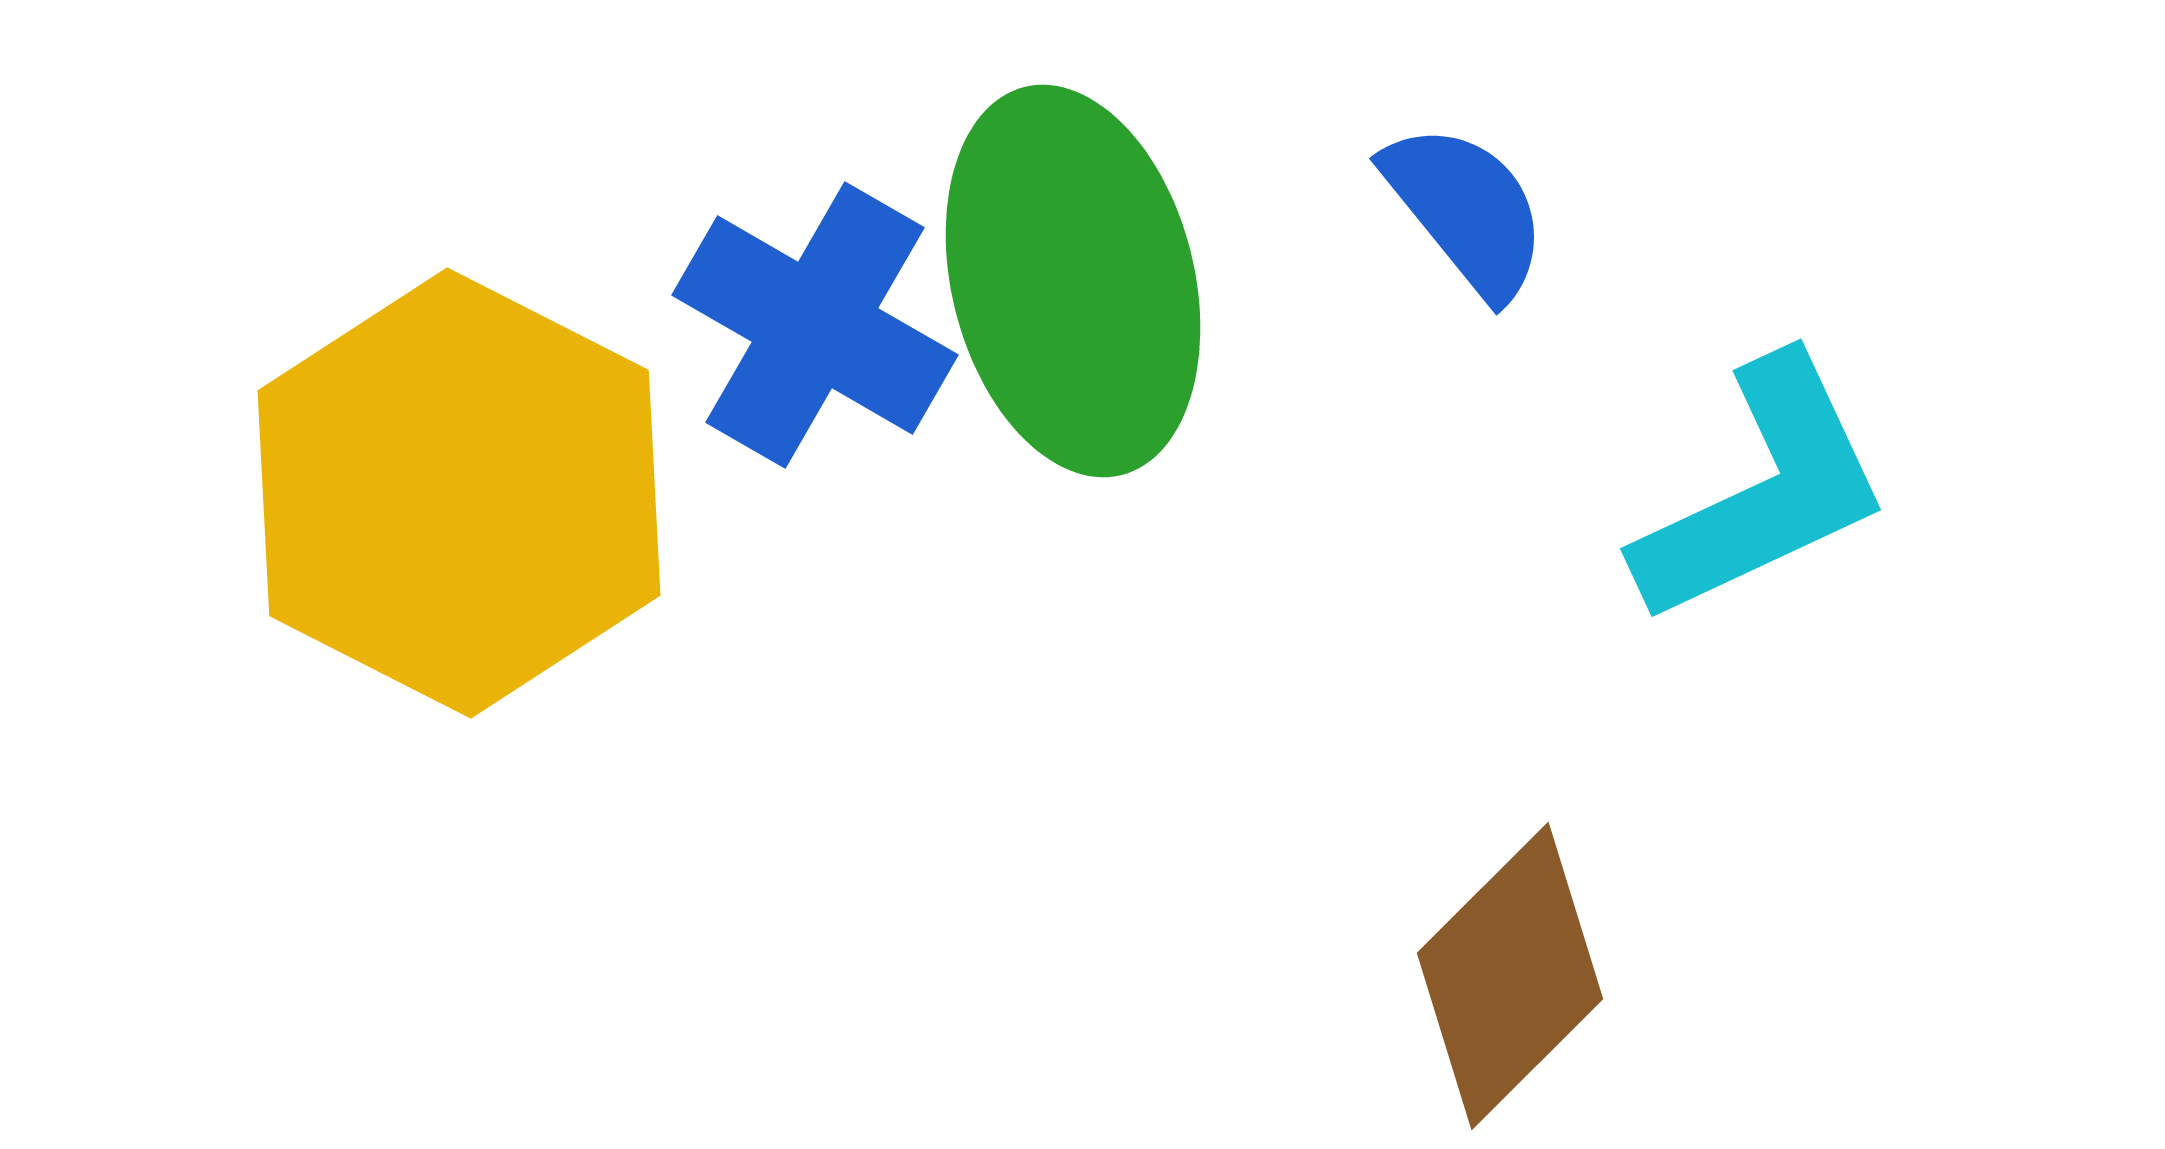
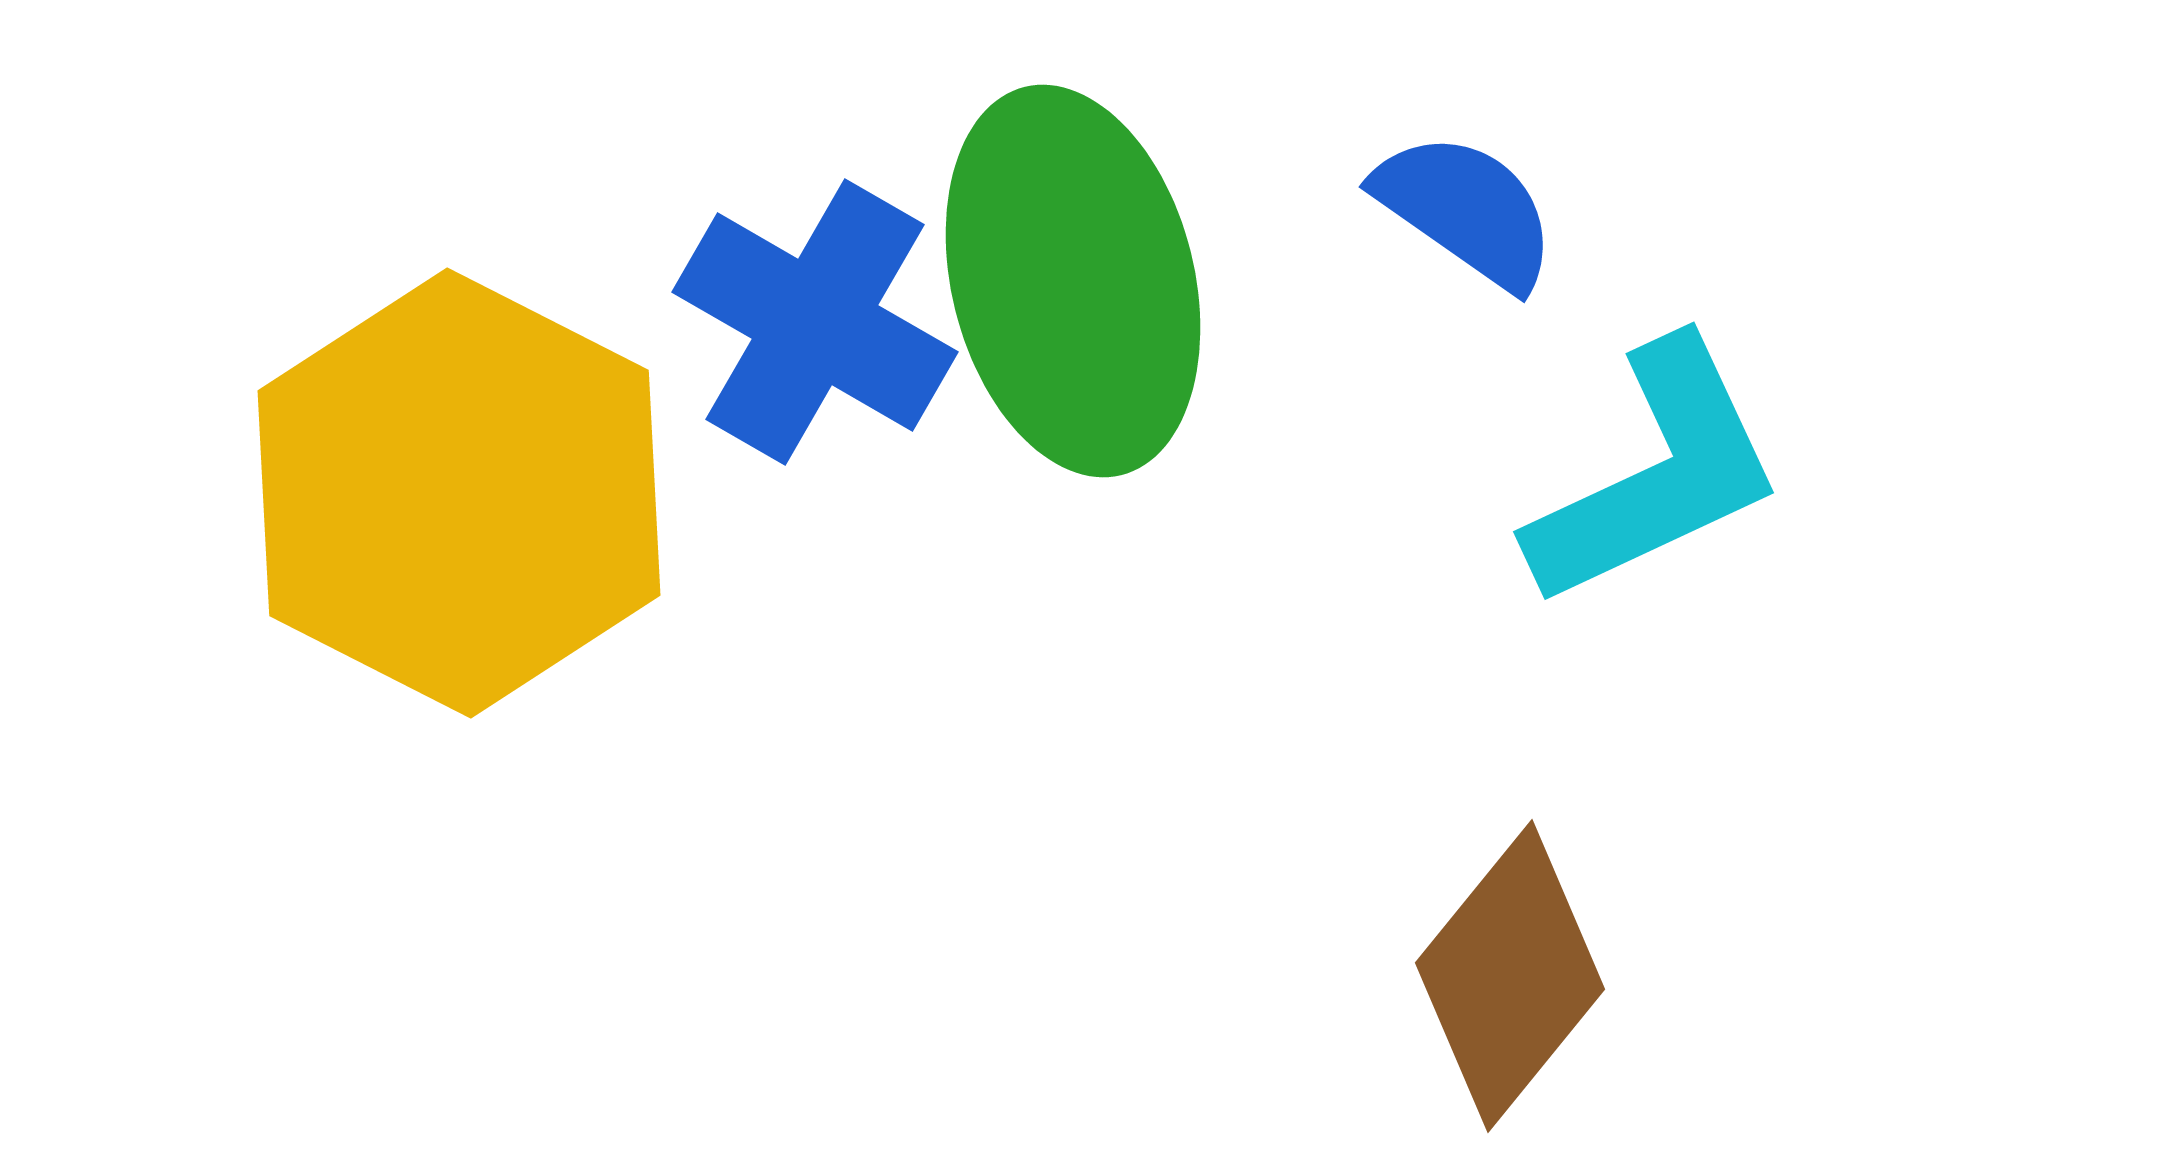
blue semicircle: rotated 16 degrees counterclockwise
blue cross: moved 3 px up
cyan L-shape: moved 107 px left, 17 px up
brown diamond: rotated 6 degrees counterclockwise
